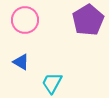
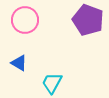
purple pentagon: rotated 20 degrees counterclockwise
blue triangle: moved 2 px left, 1 px down
